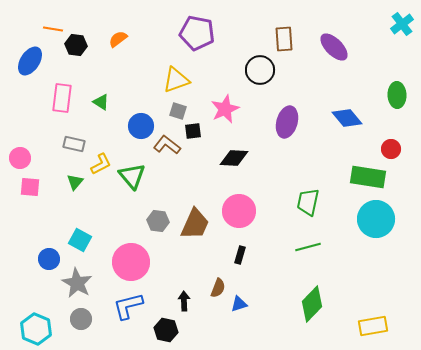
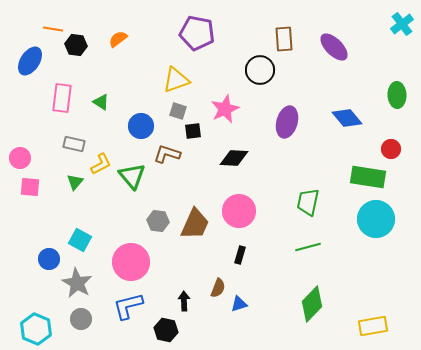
brown L-shape at (167, 145): moved 9 px down; rotated 20 degrees counterclockwise
